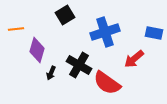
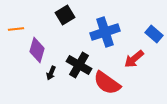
blue rectangle: moved 1 px down; rotated 30 degrees clockwise
